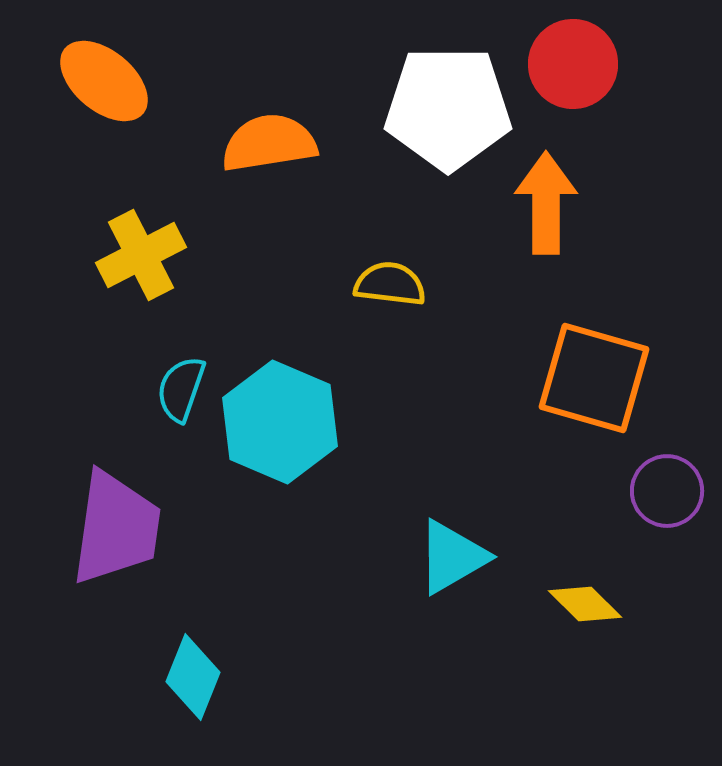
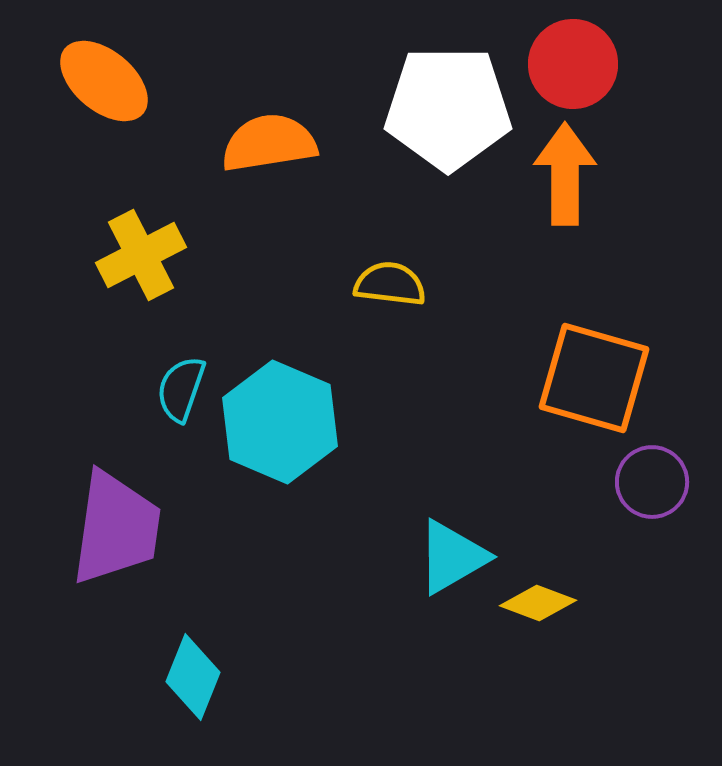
orange arrow: moved 19 px right, 29 px up
purple circle: moved 15 px left, 9 px up
yellow diamond: moved 47 px left, 1 px up; rotated 24 degrees counterclockwise
